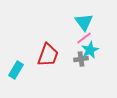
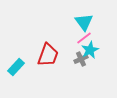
gray cross: rotated 16 degrees counterclockwise
cyan rectangle: moved 3 px up; rotated 12 degrees clockwise
